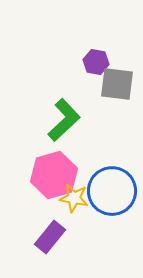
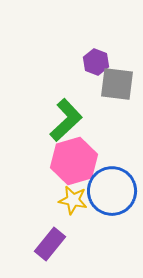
purple hexagon: rotated 10 degrees clockwise
green L-shape: moved 2 px right
pink hexagon: moved 20 px right, 14 px up
yellow star: moved 1 px left, 2 px down
purple rectangle: moved 7 px down
